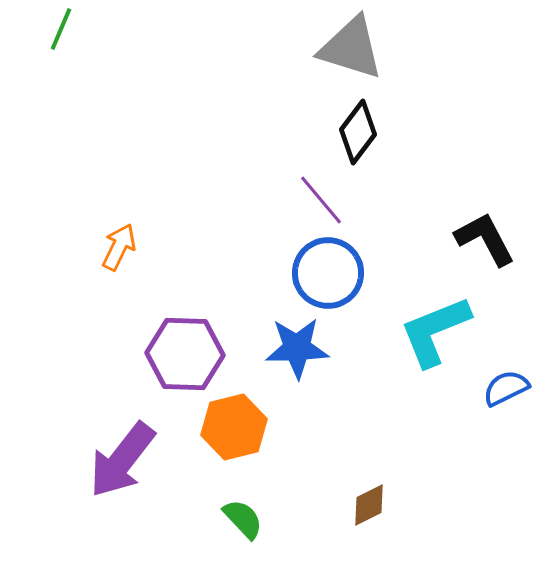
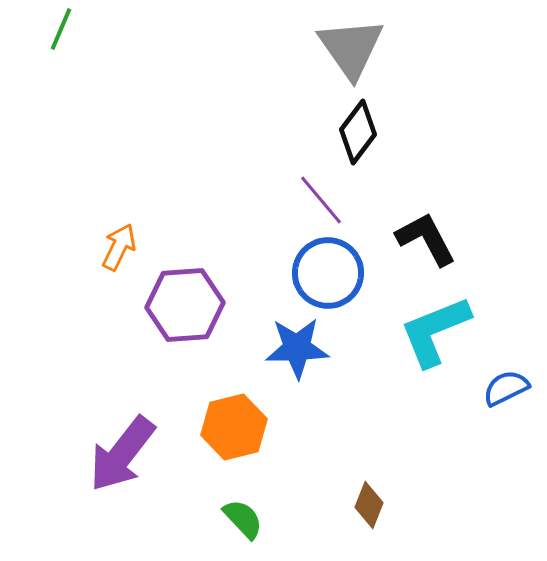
gray triangle: rotated 38 degrees clockwise
black L-shape: moved 59 px left
purple hexagon: moved 49 px up; rotated 6 degrees counterclockwise
purple arrow: moved 6 px up
brown diamond: rotated 42 degrees counterclockwise
